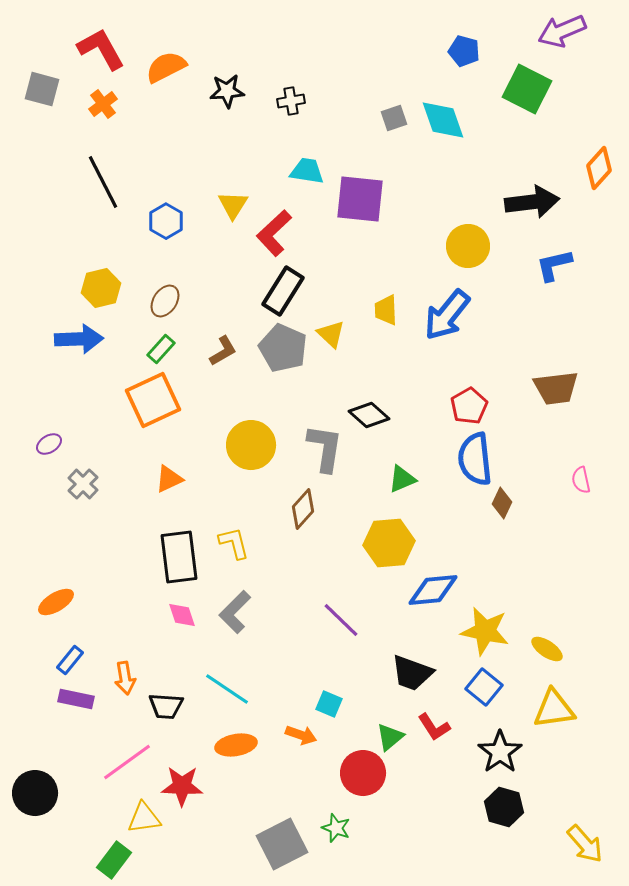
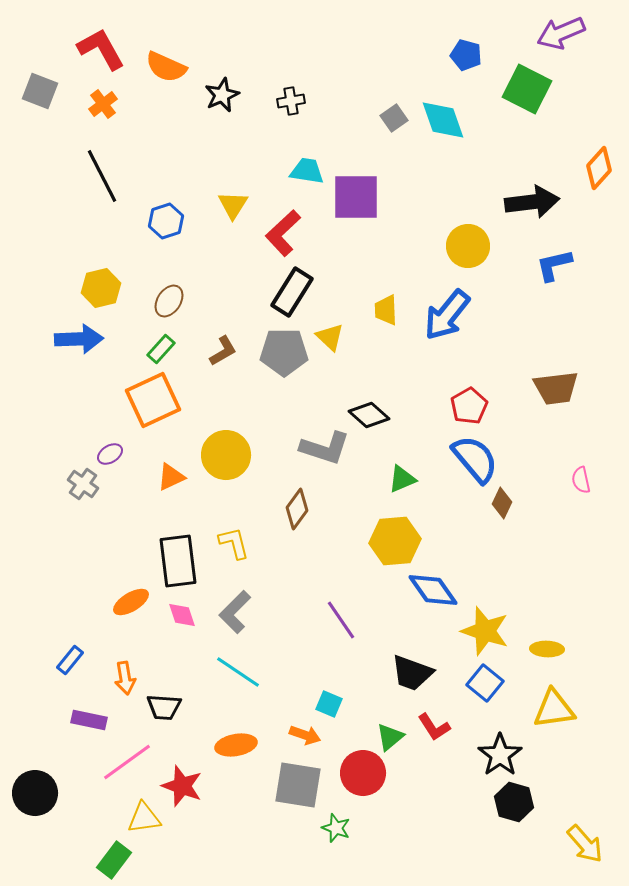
purple arrow at (562, 31): moved 1 px left, 2 px down
blue pentagon at (464, 51): moved 2 px right, 4 px down
orange semicircle at (166, 67): rotated 129 degrees counterclockwise
gray square at (42, 89): moved 2 px left, 2 px down; rotated 6 degrees clockwise
black star at (227, 91): moved 5 px left, 4 px down; rotated 20 degrees counterclockwise
gray square at (394, 118): rotated 16 degrees counterclockwise
black line at (103, 182): moved 1 px left, 6 px up
purple square at (360, 199): moved 4 px left, 2 px up; rotated 6 degrees counterclockwise
blue hexagon at (166, 221): rotated 12 degrees clockwise
red L-shape at (274, 233): moved 9 px right
black rectangle at (283, 291): moved 9 px right, 1 px down
brown ellipse at (165, 301): moved 4 px right
yellow triangle at (331, 334): moved 1 px left, 3 px down
gray pentagon at (283, 348): moved 1 px right, 4 px down; rotated 24 degrees counterclockwise
purple ellipse at (49, 444): moved 61 px right, 10 px down
yellow circle at (251, 445): moved 25 px left, 10 px down
gray L-shape at (325, 448): rotated 99 degrees clockwise
blue semicircle at (475, 459): rotated 146 degrees clockwise
orange triangle at (169, 479): moved 2 px right, 2 px up
gray cross at (83, 484): rotated 8 degrees counterclockwise
brown diamond at (303, 509): moved 6 px left; rotated 6 degrees counterclockwise
yellow hexagon at (389, 543): moved 6 px right, 2 px up
black rectangle at (179, 557): moved 1 px left, 4 px down
blue diamond at (433, 590): rotated 60 degrees clockwise
orange ellipse at (56, 602): moved 75 px right
purple line at (341, 620): rotated 12 degrees clockwise
yellow star at (485, 631): rotated 6 degrees clockwise
yellow ellipse at (547, 649): rotated 32 degrees counterclockwise
blue square at (484, 687): moved 1 px right, 4 px up
cyan line at (227, 689): moved 11 px right, 17 px up
purple rectangle at (76, 699): moved 13 px right, 21 px down
black trapezoid at (166, 706): moved 2 px left, 1 px down
orange arrow at (301, 735): moved 4 px right
black star at (500, 752): moved 3 px down
red star at (182, 786): rotated 18 degrees clockwise
black hexagon at (504, 807): moved 10 px right, 5 px up
gray square at (282, 844): moved 16 px right, 59 px up; rotated 36 degrees clockwise
